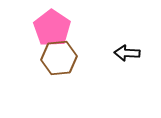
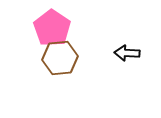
brown hexagon: moved 1 px right
